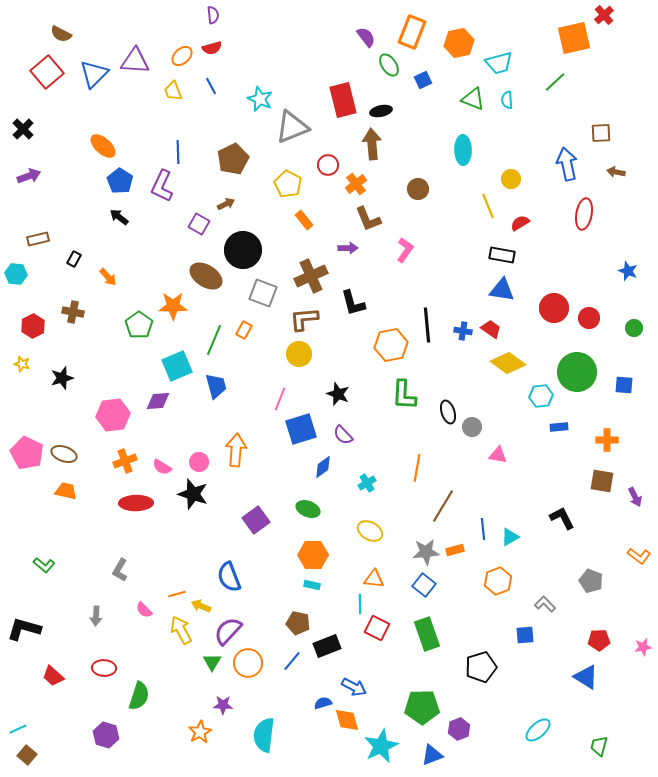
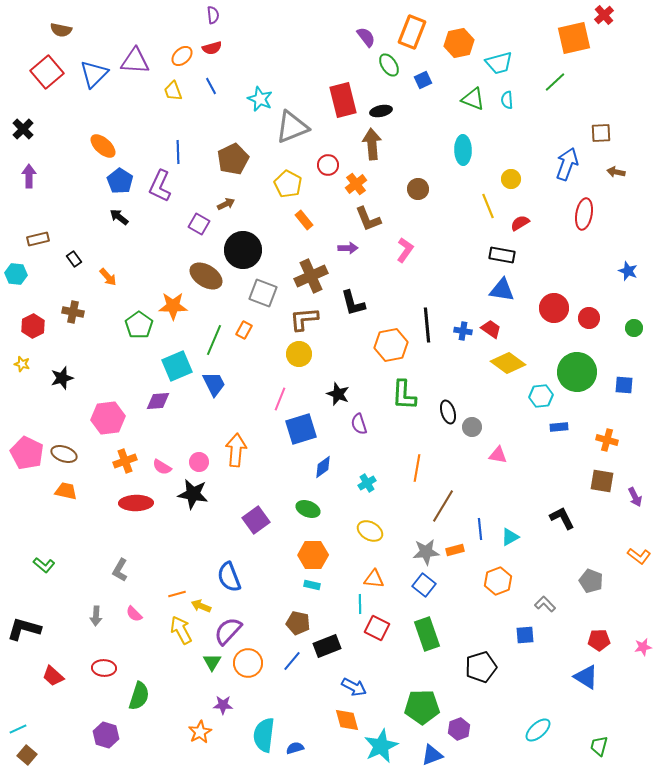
brown semicircle at (61, 34): moved 4 px up; rotated 15 degrees counterclockwise
blue arrow at (567, 164): rotated 32 degrees clockwise
purple arrow at (29, 176): rotated 70 degrees counterclockwise
purple L-shape at (162, 186): moved 2 px left
black rectangle at (74, 259): rotated 63 degrees counterclockwise
blue trapezoid at (216, 386): moved 2 px left, 2 px up; rotated 12 degrees counterclockwise
pink hexagon at (113, 415): moved 5 px left, 3 px down
purple semicircle at (343, 435): moved 16 px right, 11 px up; rotated 25 degrees clockwise
orange cross at (607, 440): rotated 15 degrees clockwise
black star at (193, 494): rotated 8 degrees counterclockwise
blue line at (483, 529): moved 3 px left
pink semicircle at (144, 610): moved 10 px left, 4 px down
blue semicircle at (323, 703): moved 28 px left, 45 px down
